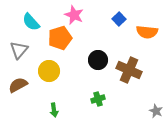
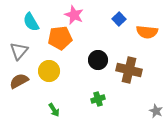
cyan semicircle: rotated 12 degrees clockwise
orange pentagon: rotated 10 degrees clockwise
gray triangle: moved 1 px down
brown cross: rotated 10 degrees counterclockwise
brown semicircle: moved 1 px right, 4 px up
green arrow: rotated 24 degrees counterclockwise
